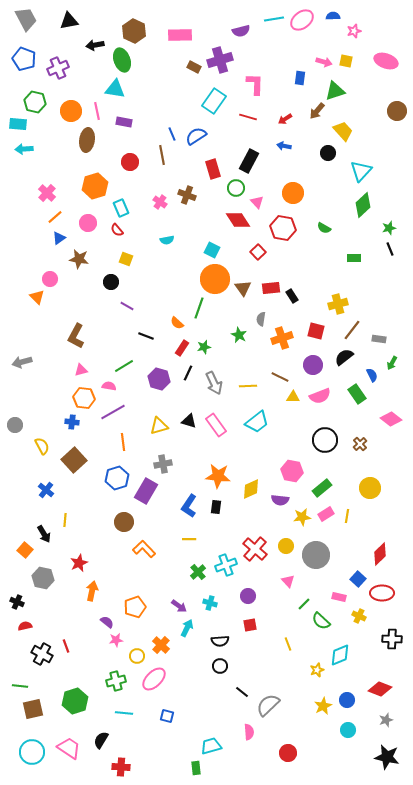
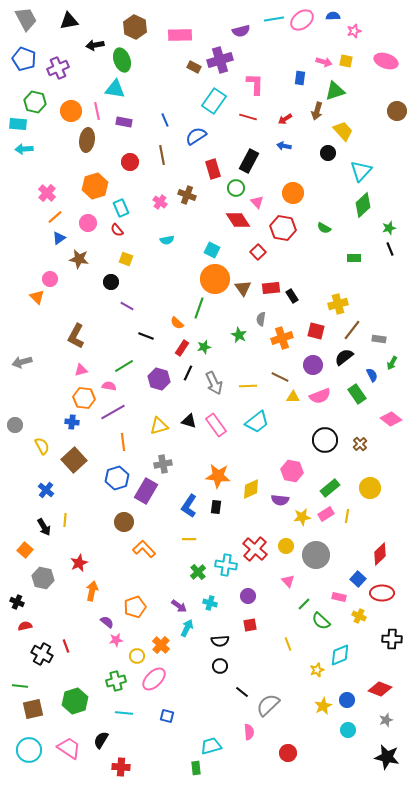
brown hexagon at (134, 31): moved 1 px right, 4 px up
brown arrow at (317, 111): rotated 24 degrees counterclockwise
blue line at (172, 134): moved 7 px left, 14 px up
green rectangle at (322, 488): moved 8 px right
black arrow at (44, 534): moved 7 px up
cyan cross at (226, 565): rotated 30 degrees clockwise
cyan circle at (32, 752): moved 3 px left, 2 px up
